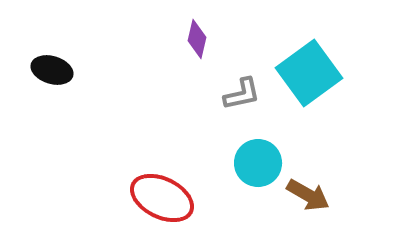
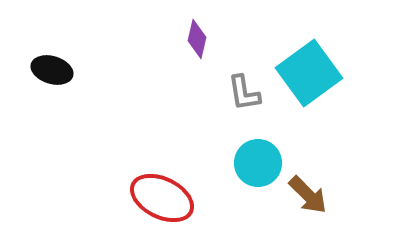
gray L-shape: moved 2 px right, 1 px up; rotated 93 degrees clockwise
brown arrow: rotated 15 degrees clockwise
